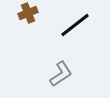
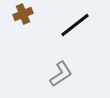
brown cross: moved 5 px left, 1 px down
